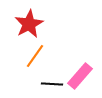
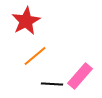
red star: moved 3 px left, 3 px up
orange line: rotated 15 degrees clockwise
